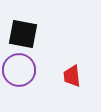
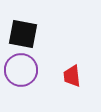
purple circle: moved 2 px right
